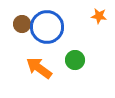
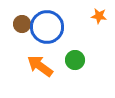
orange arrow: moved 1 px right, 2 px up
